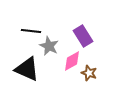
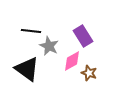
black triangle: rotated 12 degrees clockwise
